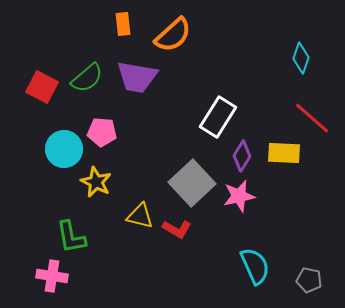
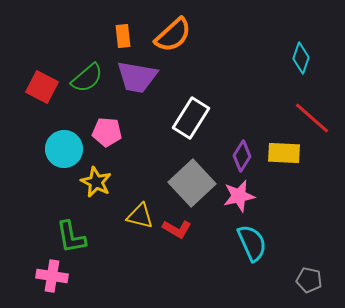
orange rectangle: moved 12 px down
white rectangle: moved 27 px left, 1 px down
pink pentagon: moved 5 px right
cyan semicircle: moved 3 px left, 23 px up
